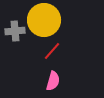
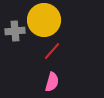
pink semicircle: moved 1 px left, 1 px down
